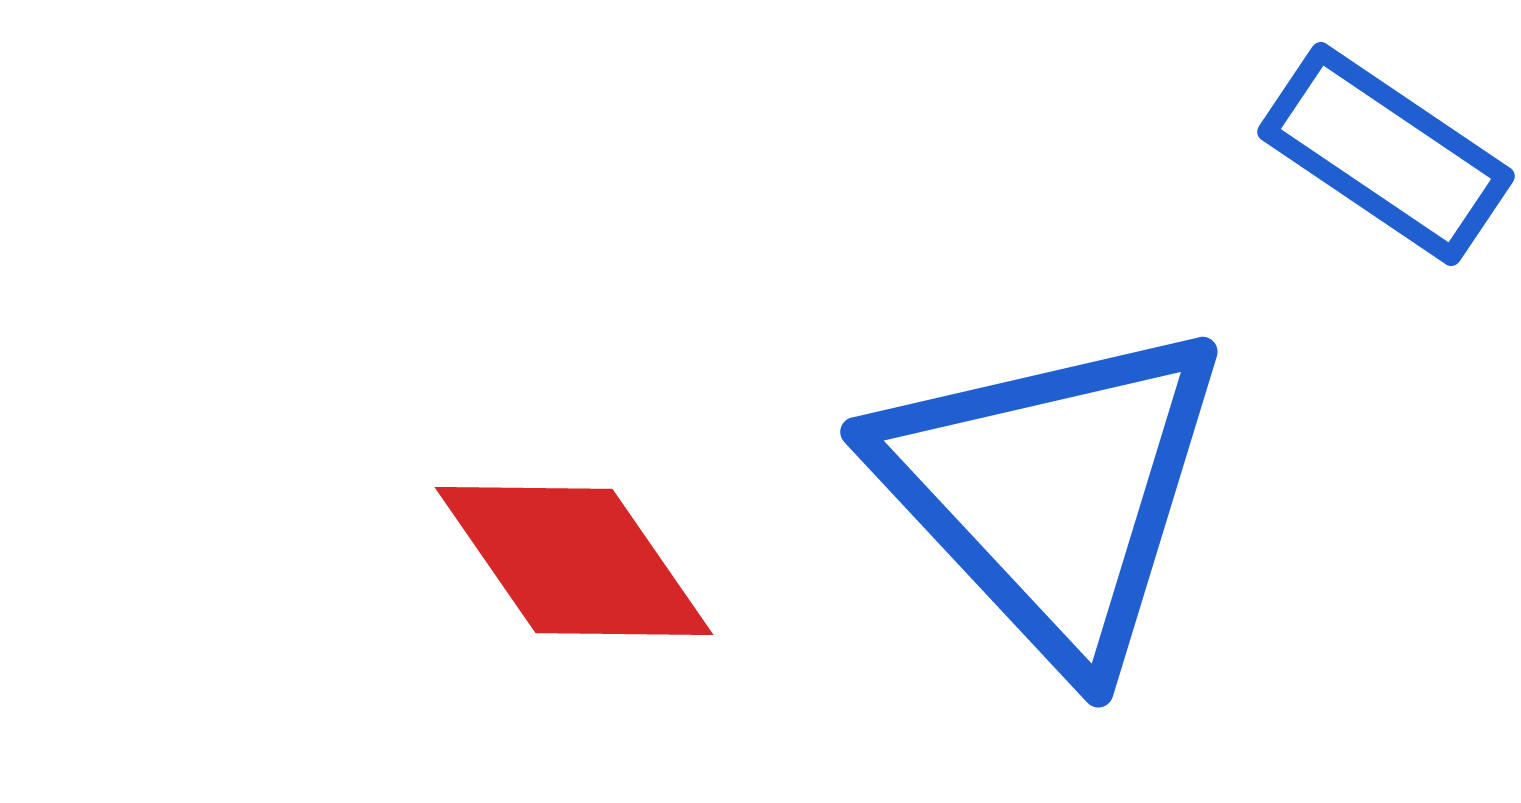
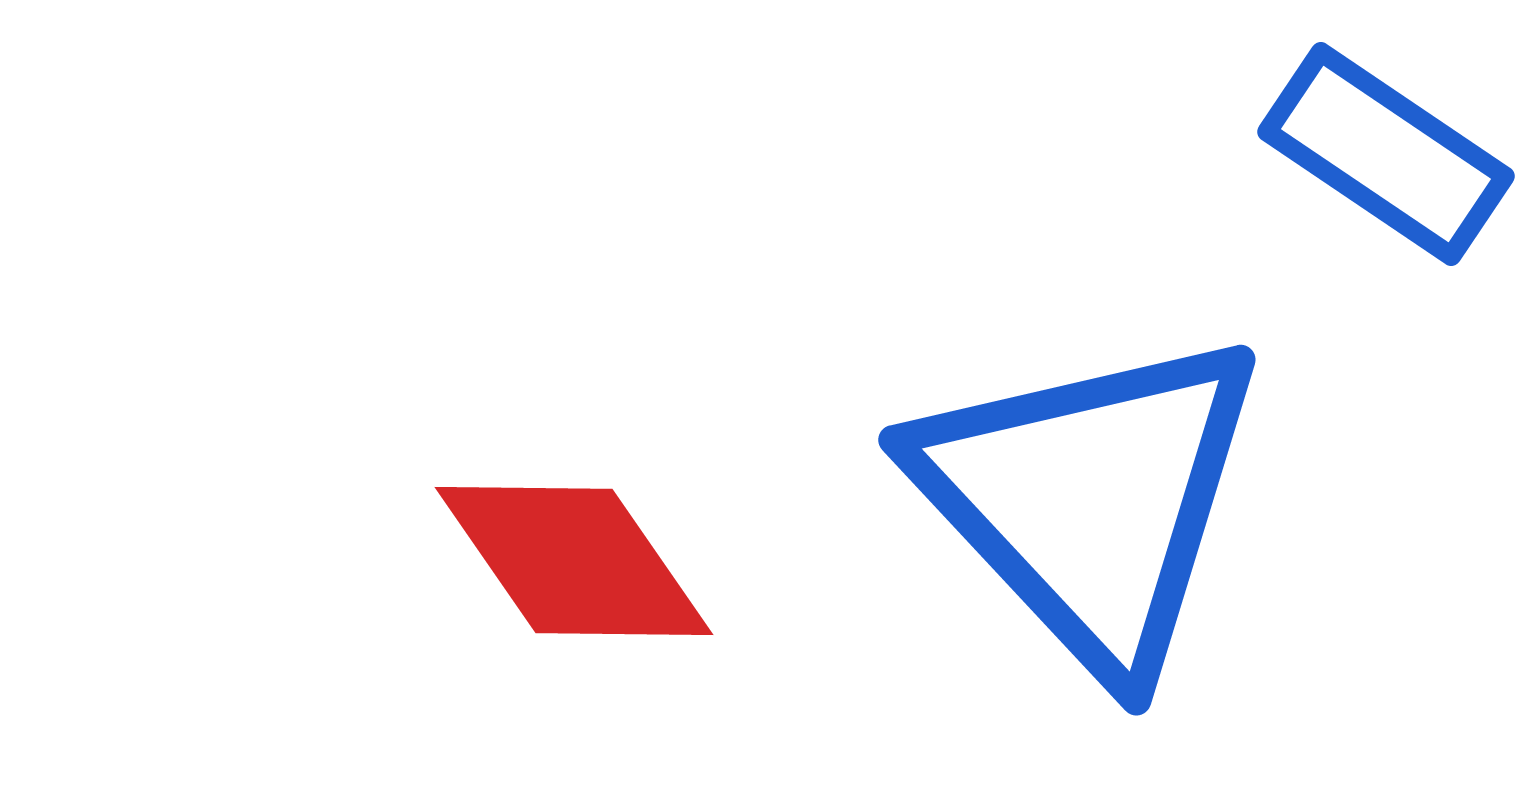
blue triangle: moved 38 px right, 8 px down
